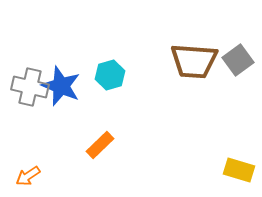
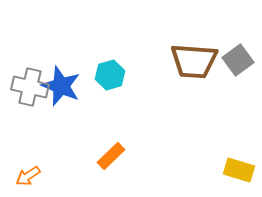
orange rectangle: moved 11 px right, 11 px down
